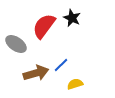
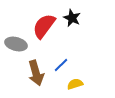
gray ellipse: rotated 20 degrees counterclockwise
brown arrow: rotated 90 degrees clockwise
